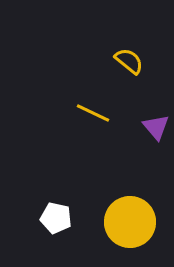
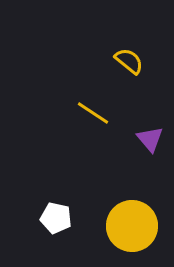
yellow line: rotated 8 degrees clockwise
purple triangle: moved 6 px left, 12 px down
yellow circle: moved 2 px right, 4 px down
